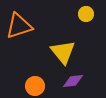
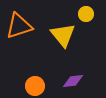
yellow triangle: moved 17 px up
